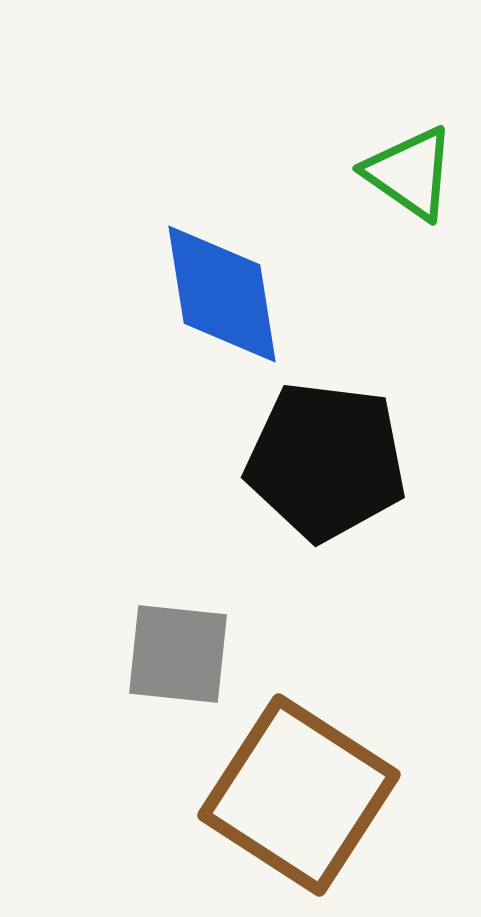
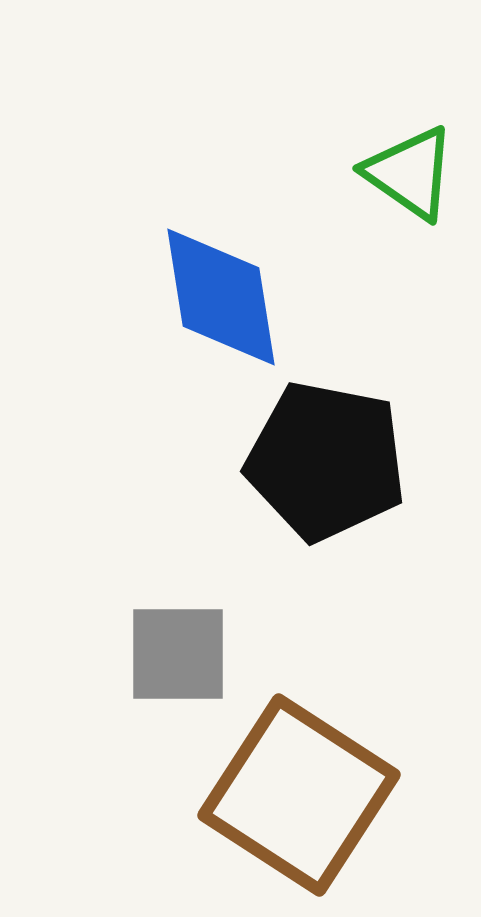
blue diamond: moved 1 px left, 3 px down
black pentagon: rotated 4 degrees clockwise
gray square: rotated 6 degrees counterclockwise
